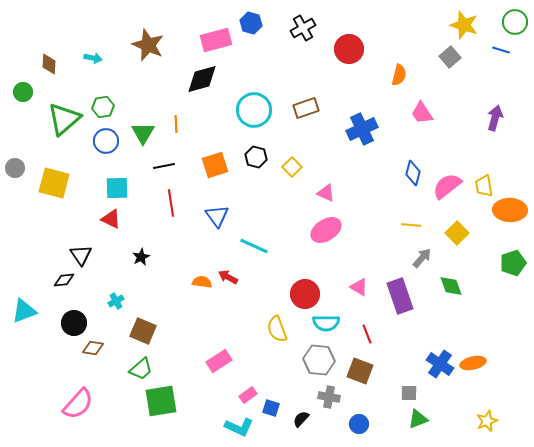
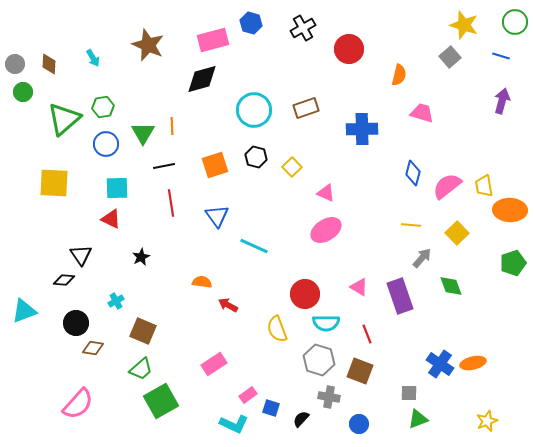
pink rectangle at (216, 40): moved 3 px left
blue line at (501, 50): moved 6 px down
cyan arrow at (93, 58): rotated 48 degrees clockwise
pink trapezoid at (422, 113): rotated 140 degrees clockwise
purple arrow at (495, 118): moved 7 px right, 17 px up
orange line at (176, 124): moved 4 px left, 2 px down
blue cross at (362, 129): rotated 24 degrees clockwise
blue circle at (106, 141): moved 3 px down
gray circle at (15, 168): moved 104 px up
yellow square at (54, 183): rotated 12 degrees counterclockwise
red arrow at (228, 277): moved 28 px down
black diamond at (64, 280): rotated 10 degrees clockwise
black circle at (74, 323): moved 2 px right
gray hexagon at (319, 360): rotated 12 degrees clockwise
pink rectangle at (219, 361): moved 5 px left, 3 px down
green square at (161, 401): rotated 20 degrees counterclockwise
cyan L-shape at (239, 427): moved 5 px left, 3 px up
